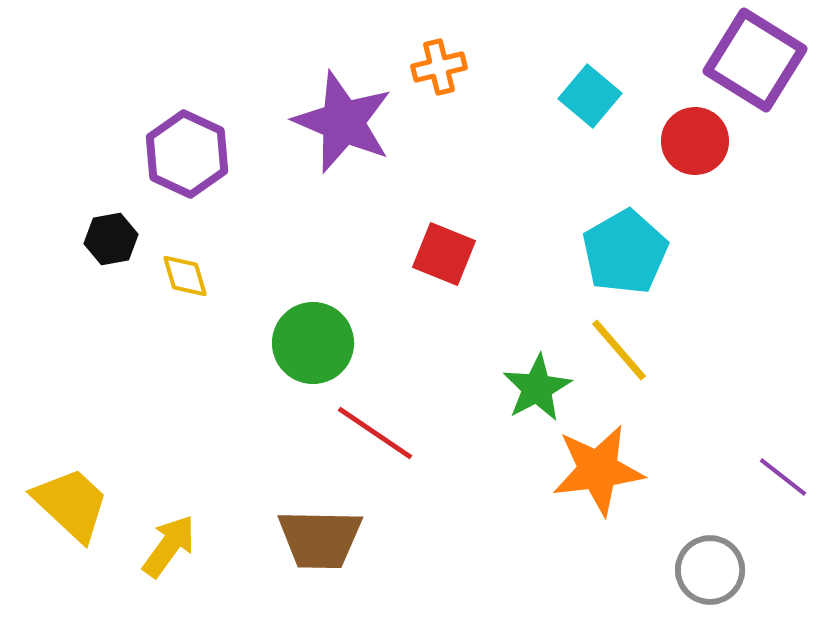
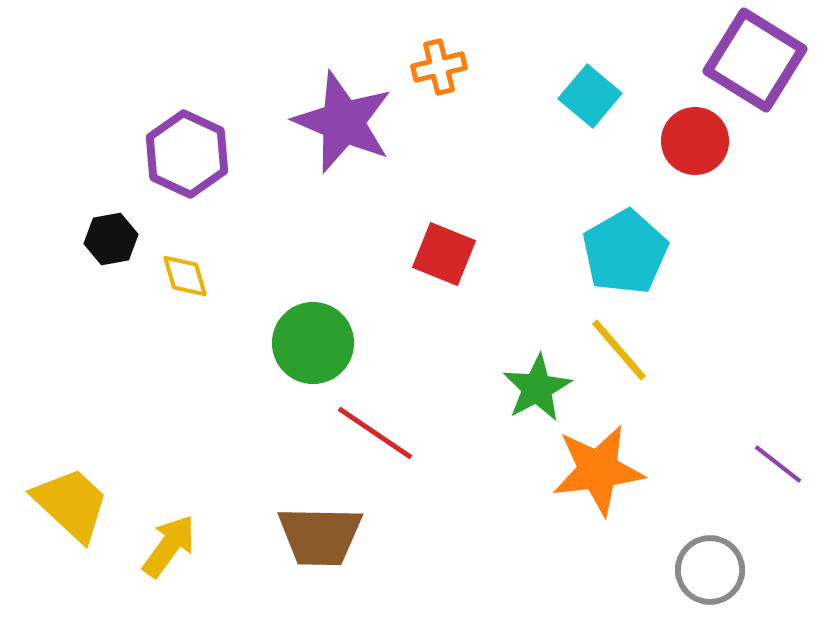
purple line: moved 5 px left, 13 px up
brown trapezoid: moved 3 px up
